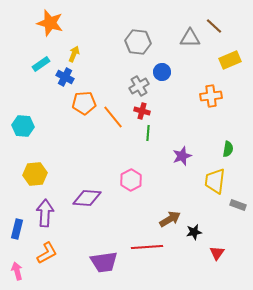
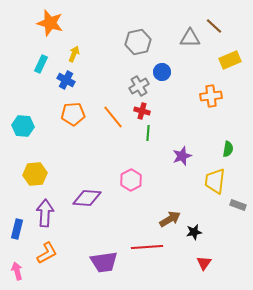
gray hexagon: rotated 20 degrees counterclockwise
cyan rectangle: rotated 30 degrees counterclockwise
blue cross: moved 1 px right, 3 px down
orange pentagon: moved 11 px left, 11 px down
red triangle: moved 13 px left, 10 px down
